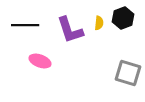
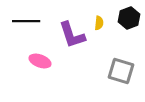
black hexagon: moved 6 px right
black line: moved 1 px right, 4 px up
purple L-shape: moved 2 px right, 5 px down
gray square: moved 7 px left, 2 px up
